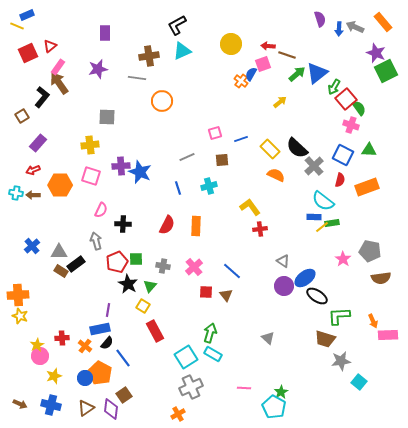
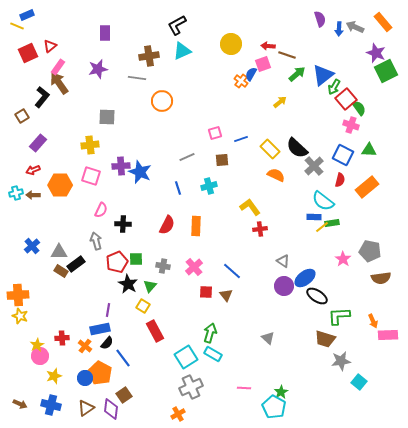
blue triangle at (317, 73): moved 6 px right, 2 px down
orange rectangle at (367, 187): rotated 20 degrees counterclockwise
cyan cross at (16, 193): rotated 24 degrees counterclockwise
